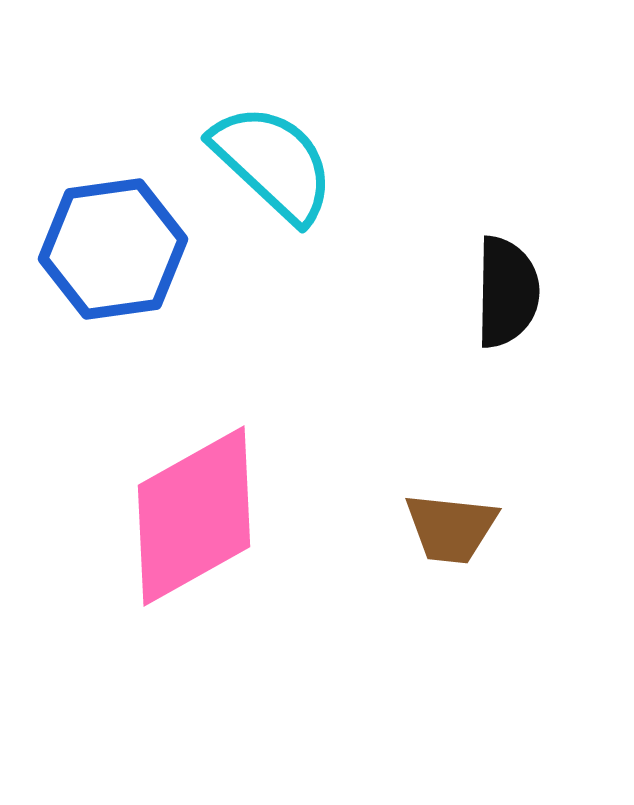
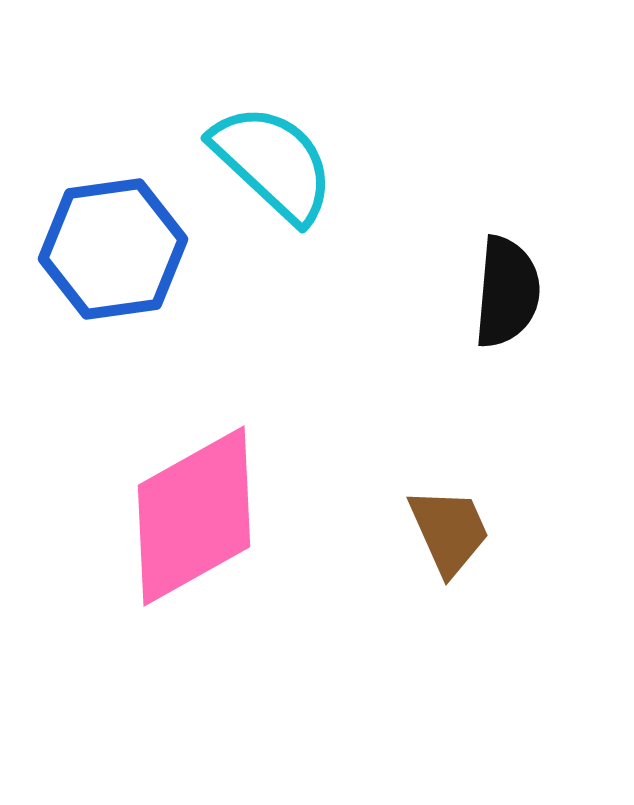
black semicircle: rotated 4 degrees clockwise
brown trapezoid: moved 2 px left, 3 px down; rotated 120 degrees counterclockwise
